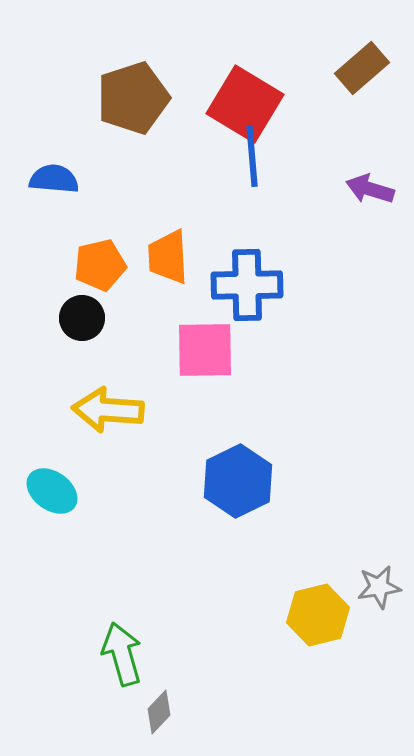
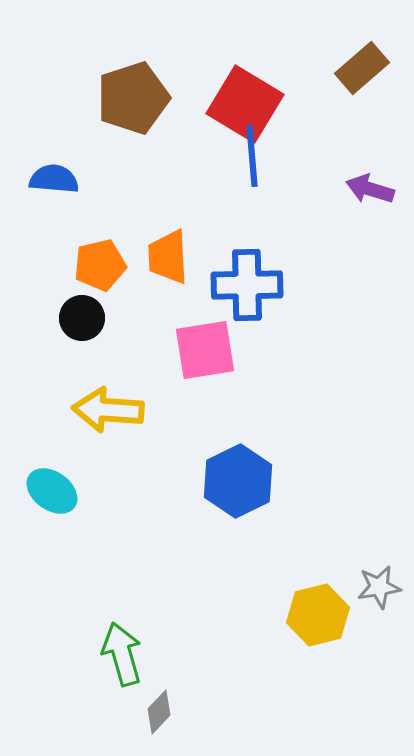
pink square: rotated 8 degrees counterclockwise
